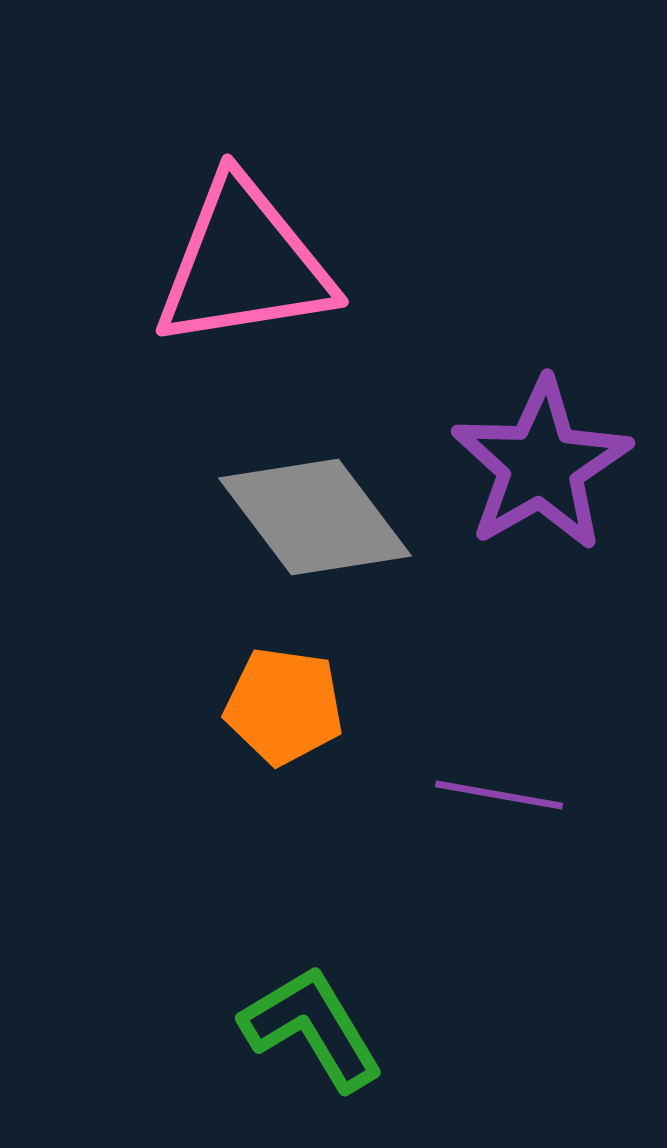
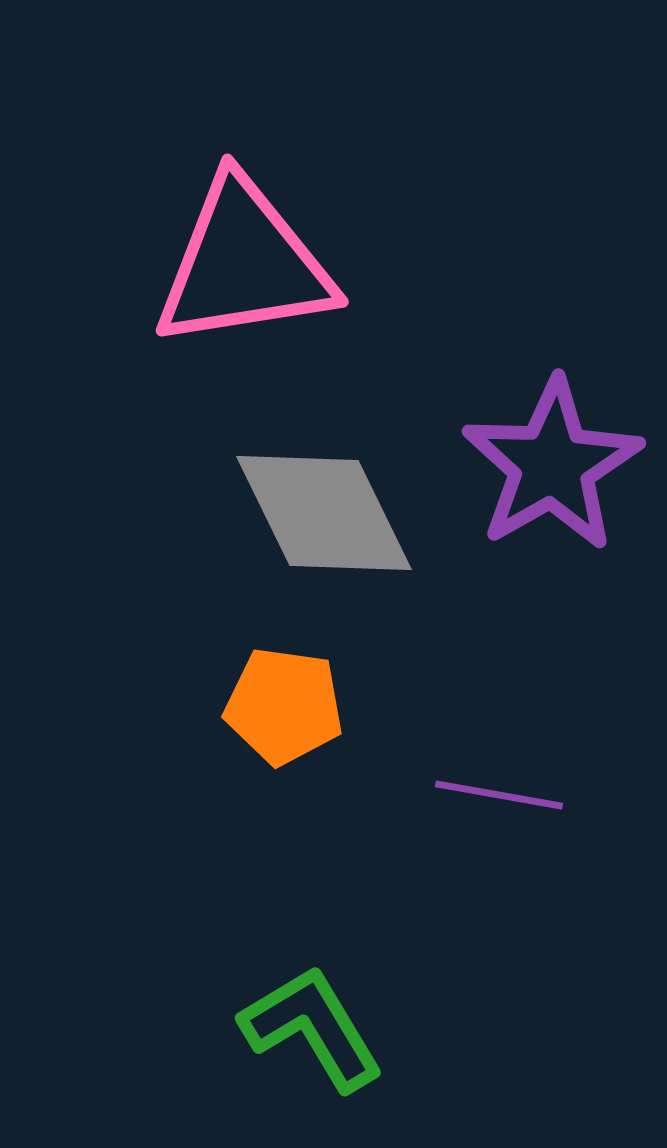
purple star: moved 11 px right
gray diamond: moved 9 px right, 4 px up; rotated 11 degrees clockwise
